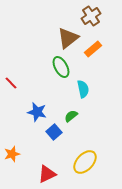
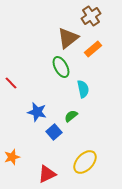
orange star: moved 3 px down
